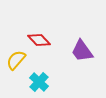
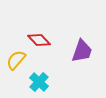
purple trapezoid: rotated 125 degrees counterclockwise
